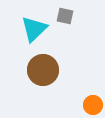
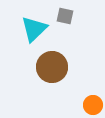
brown circle: moved 9 px right, 3 px up
